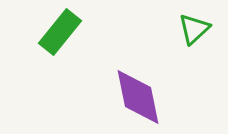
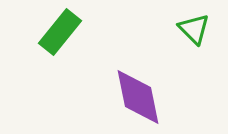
green triangle: rotated 32 degrees counterclockwise
